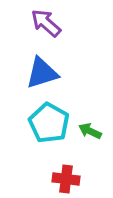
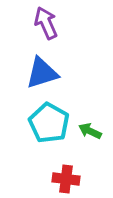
purple arrow: rotated 24 degrees clockwise
